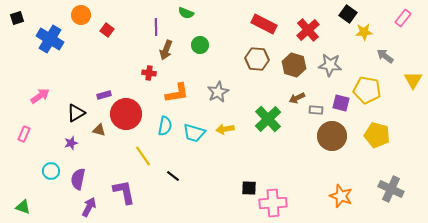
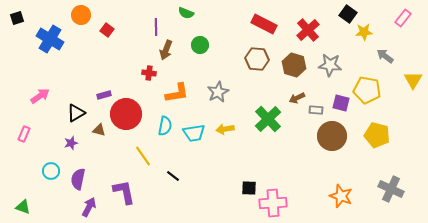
cyan trapezoid at (194, 133): rotated 25 degrees counterclockwise
